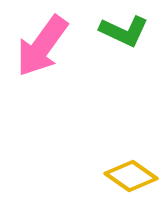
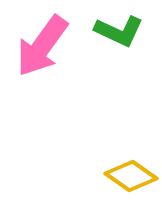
green L-shape: moved 5 px left
